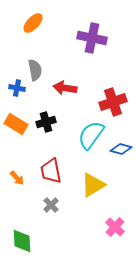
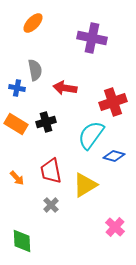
blue diamond: moved 7 px left, 7 px down
yellow triangle: moved 8 px left
